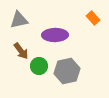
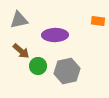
orange rectangle: moved 5 px right, 3 px down; rotated 40 degrees counterclockwise
brown arrow: rotated 12 degrees counterclockwise
green circle: moved 1 px left
